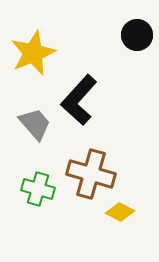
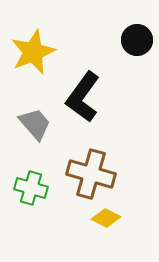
black circle: moved 5 px down
yellow star: moved 1 px up
black L-shape: moved 4 px right, 3 px up; rotated 6 degrees counterclockwise
green cross: moved 7 px left, 1 px up
yellow diamond: moved 14 px left, 6 px down
